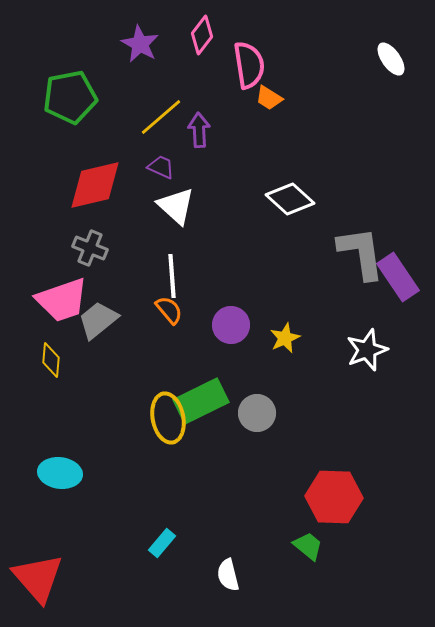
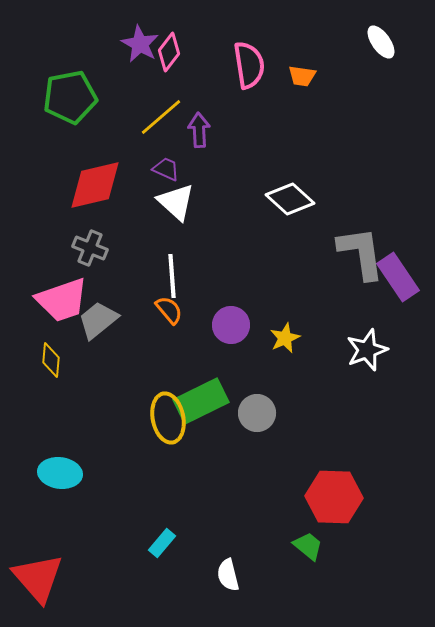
pink diamond: moved 33 px left, 17 px down
white ellipse: moved 10 px left, 17 px up
orange trapezoid: moved 33 px right, 22 px up; rotated 24 degrees counterclockwise
purple trapezoid: moved 5 px right, 2 px down
white triangle: moved 4 px up
